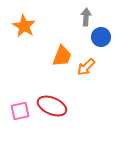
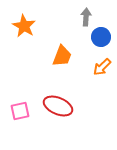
orange arrow: moved 16 px right
red ellipse: moved 6 px right
